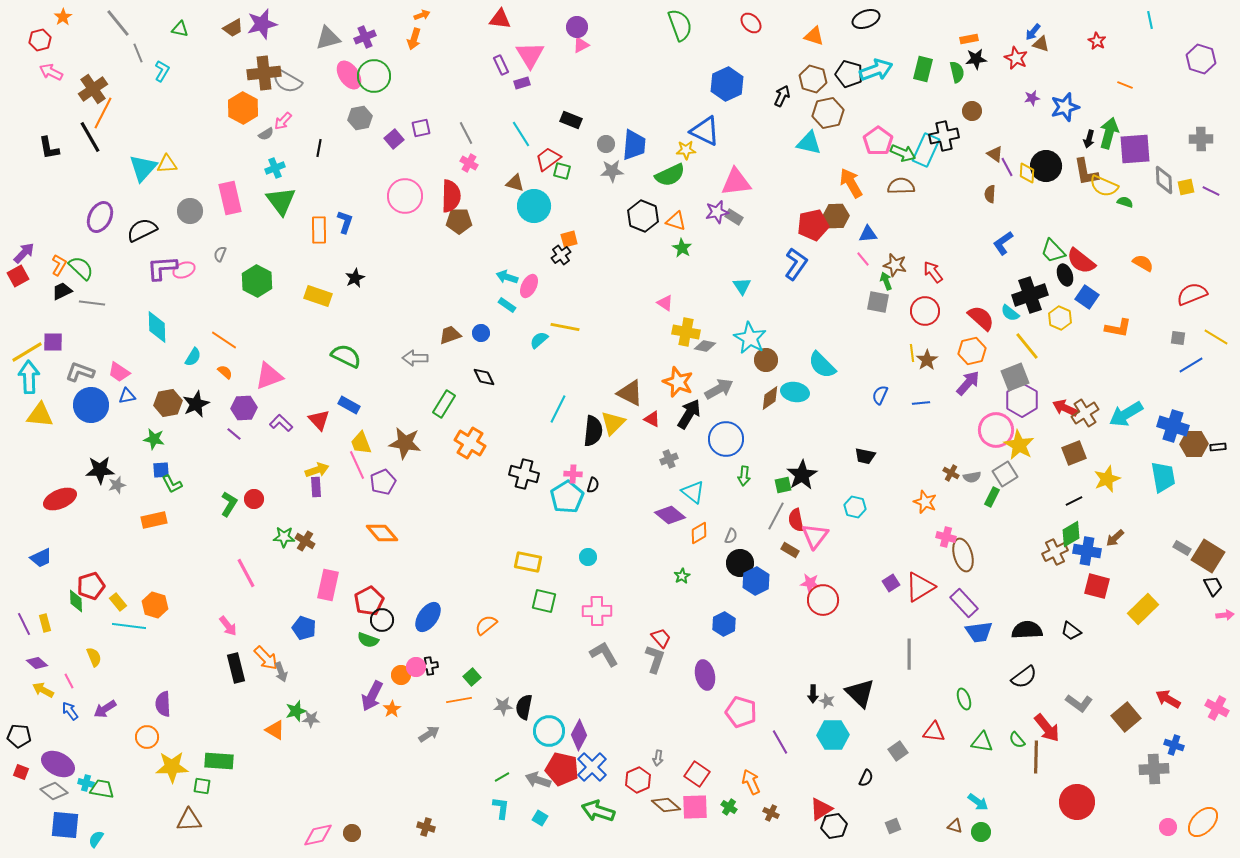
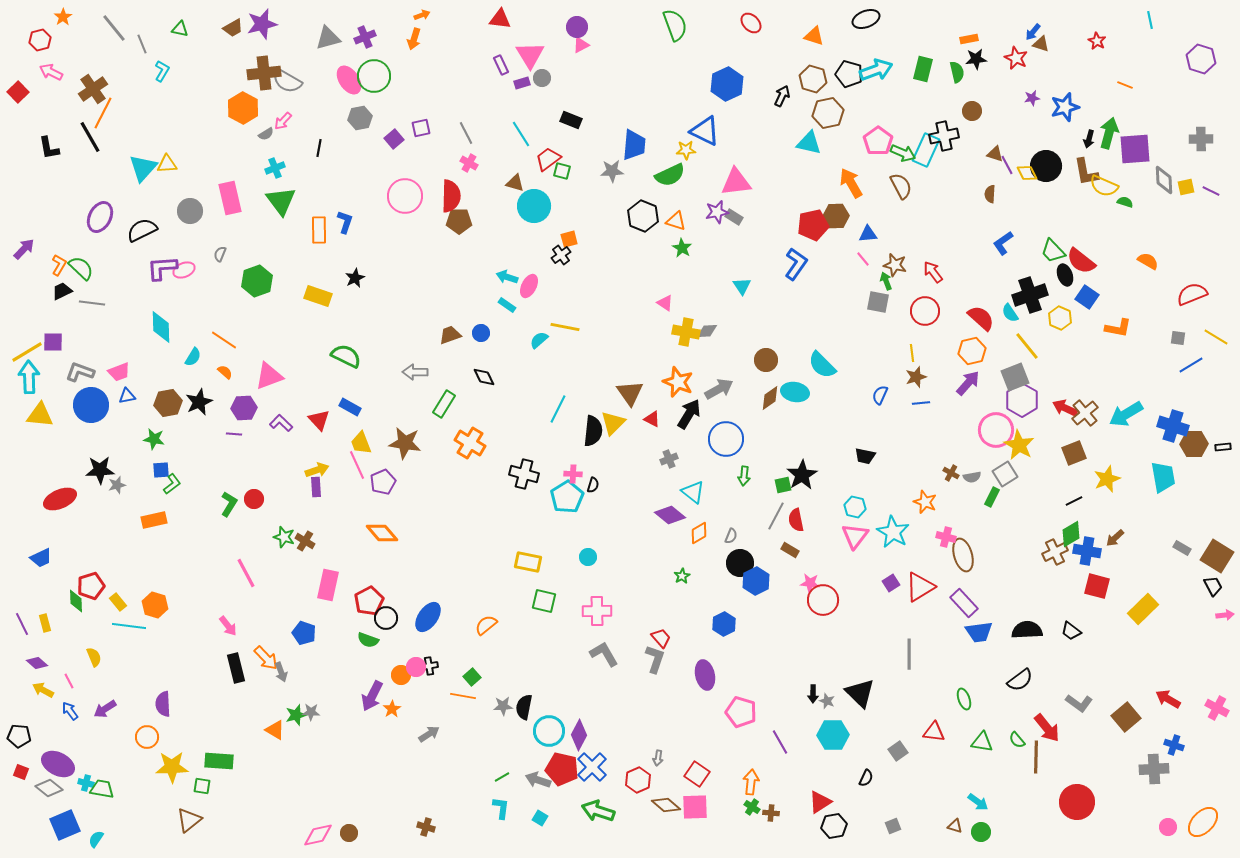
gray line at (118, 23): moved 4 px left, 5 px down
green semicircle at (680, 25): moved 5 px left
gray line at (138, 53): moved 4 px right, 9 px up
pink ellipse at (349, 75): moved 5 px down
gray circle at (606, 144): moved 64 px left, 66 px up
brown triangle at (995, 154): rotated 18 degrees counterclockwise
purple line at (1007, 167): moved 2 px up
yellow diamond at (1027, 173): rotated 30 degrees counterclockwise
brown semicircle at (901, 186): rotated 64 degrees clockwise
purple arrow at (24, 253): moved 4 px up
orange semicircle at (1143, 263): moved 5 px right, 2 px up
red square at (18, 276): moved 184 px up; rotated 15 degrees counterclockwise
green hexagon at (257, 281): rotated 12 degrees clockwise
cyan semicircle at (1010, 313): rotated 18 degrees clockwise
cyan diamond at (157, 327): moved 4 px right
cyan star at (750, 338): moved 143 px right, 194 px down
gray diamond at (705, 346): moved 2 px right, 15 px up; rotated 15 degrees counterclockwise
gray arrow at (415, 358): moved 14 px down
brown star at (927, 360): moved 11 px left, 17 px down; rotated 15 degrees clockwise
pink trapezoid at (119, 372): rotated 55 degrees counterclockwise
brown triangle at (630, 393): rotated 28 degrees clockwise
black star at (196, 404): moved 3 px right, 2 px up
blue rectangle at (349, 405): moved 1 px right, 2 px down
brown cross at (1085, 413): rotated 8 degrees counterclockwise
purple line at (234, 434): rotated 35 degrees counterclockwise
black rectangle at (1218, 447): moved 5 px right
green L-shape at (172, 484): rotated 100 degrees counterclockwise
pink triangle at (815, 536): moved 40 px right
green star at (284, 537): rotated 15 degrees clockwise
brown square at (1208, 556): moved 9 px right
black circle at (382, 620): moved 4 px right, 2 px up
purple line at (24, 624): moved 2 px left
blue pentagon at (304, 628): moved 5 px down
black semicircle at (1024, 677): moved 4 px left, 3 px down
orange line at (459, 700): moved 4 px right, 4 px up; rotated 20 degrees clockwise
green star at (296, 711): moved 4 px down
gray star at (311, 719): moved 7 px up
orange arrow at (751, 782): rotated 30 degrees clockwise
gray diamond at (54, 791): moved 5 px left, 3 px up
green cross at (729, 807): moved 23 px right
red triangle at (821, 809): moved 1 px left, 7 px up
brown cross at (771, 813): rotated 21 degrees counterclockwise
brown triangle at (189, 820): rotated 36 degrees counterclockwise
blue square at (65, 825): rotated 28 degrees counterclockwise
brown circle at (352, 833): moved 3 px left
